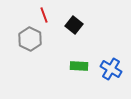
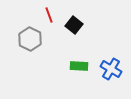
red line: moved 5 px right
